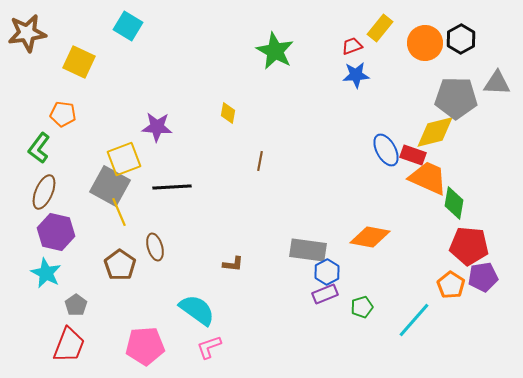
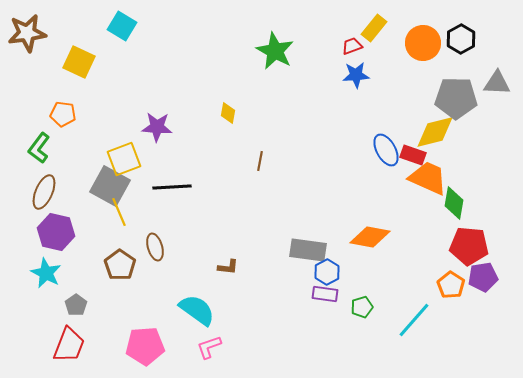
cyan square at (128, 26): moved 6 px left
yellow rectangle at (380, 28): moved 6 px left
orange circle at (425, 43): moved 2 px left
brown L-shape at (233, 264): moved 5 px left, 3 px down
purple rectangle at (325, 294): rotated 30 degrees clockwise
